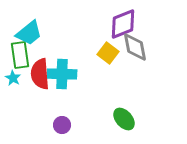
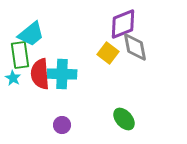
cyan trapezoid: moved 2 px right, 1 px down
